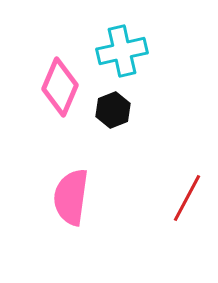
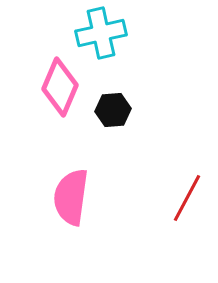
cyan cross: moved 21 px left, 18 px up
black hexagon: rotated 16 degrees clockwise
